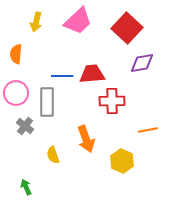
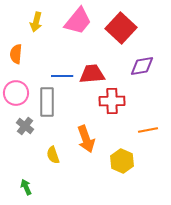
pink trapezoid: rotated 8 degrees counterclockwise
red square: moved 6 px left
purple diamond: moved 3 px down
